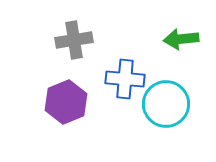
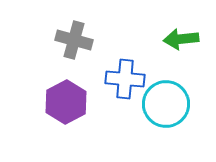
gray cross: rotated 24 degrees clockwise
purple hexagon: rotated 6 degrees counterclockwise
